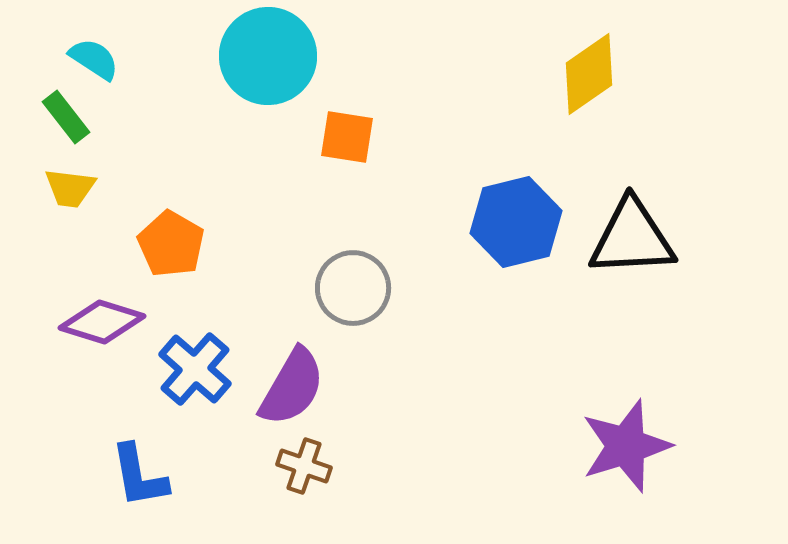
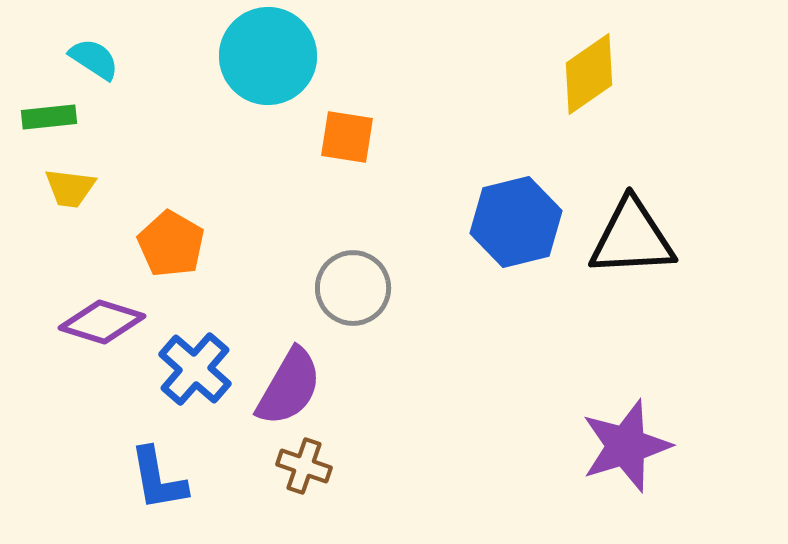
green rectangle: moved 17 px left; rotated 58 degrees counterclockwise
purple semicircle: moved 3 px left
blue L-shape: moved 19 px right, 3 px down
